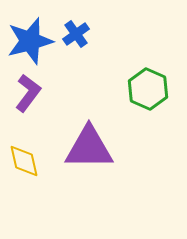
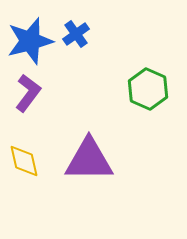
purple triangle: moved 12 px down
